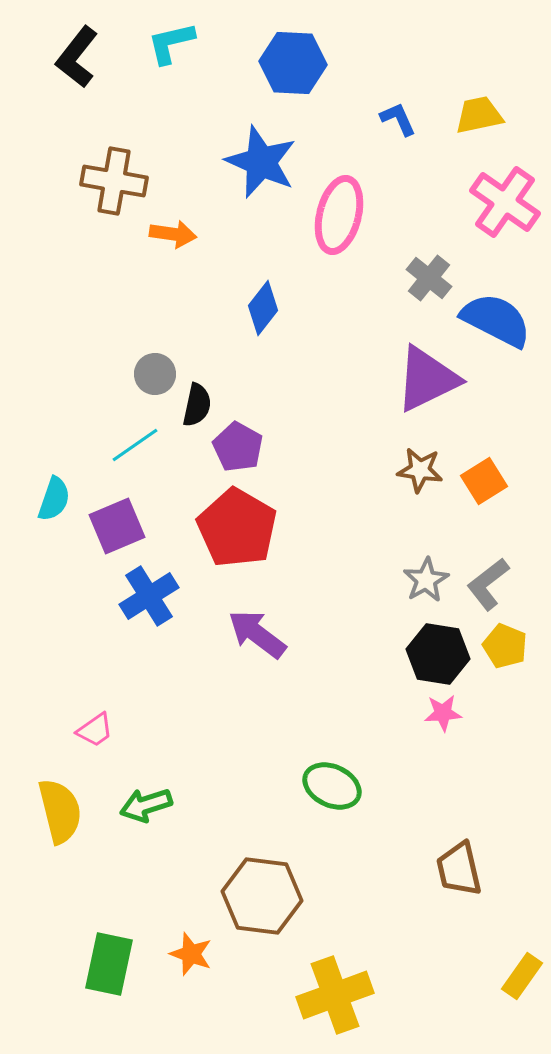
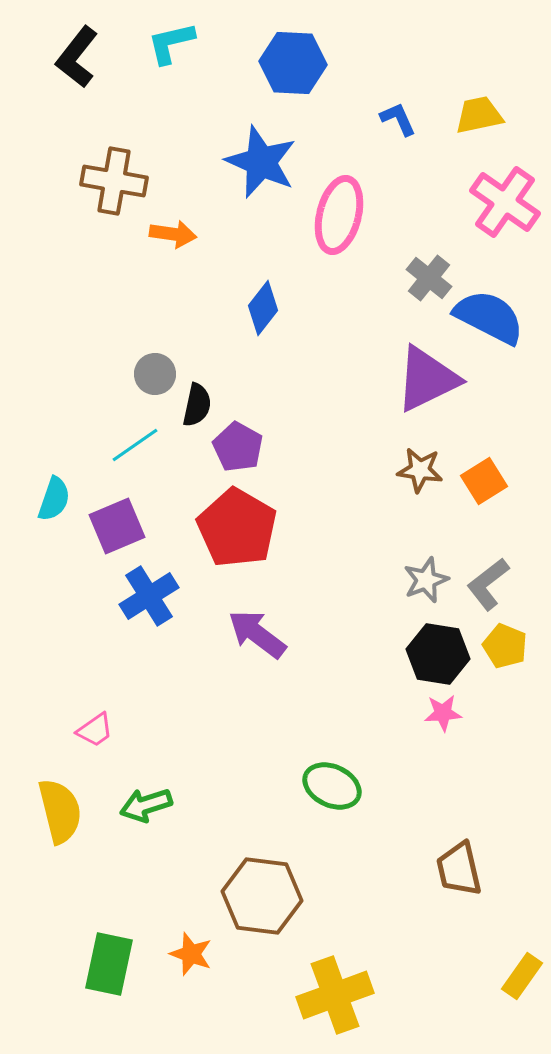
blue semicircle: moved 7 px left, 3 px up
gray star: rotated 9 degrees clockwise
